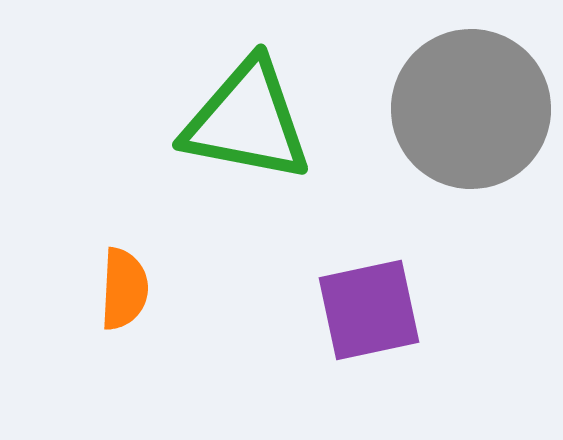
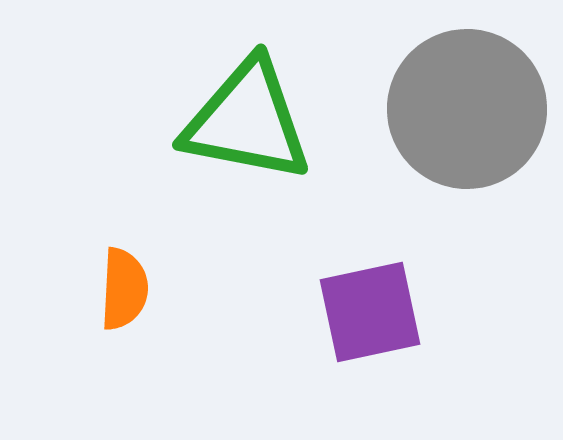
gray circle: moved 4 px left
purple square: moved 1 px right, 2 px down
